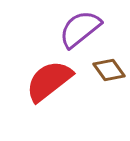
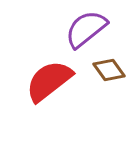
purple semicircle: moved 6 px right
